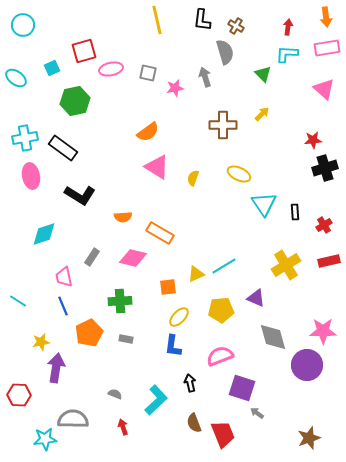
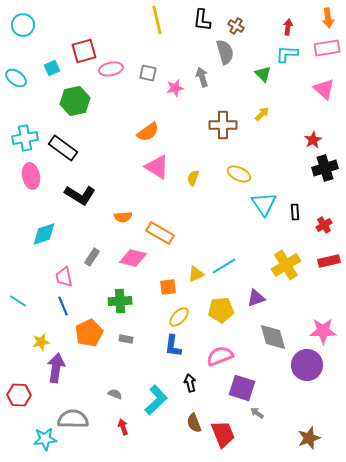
orange arrow at (326, 17): moved 2 px right, 1 px down
gray arrow at (205, 77): moved 3 px left
red star at (313, 140): rotated 24 degrees counterclockwise
purple triangle at (256, 298): rotated 42 degrees counterclockwise
